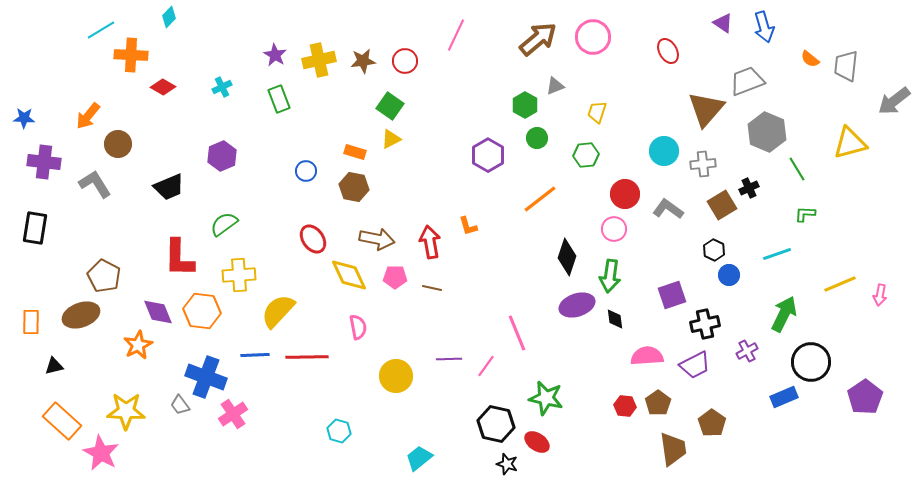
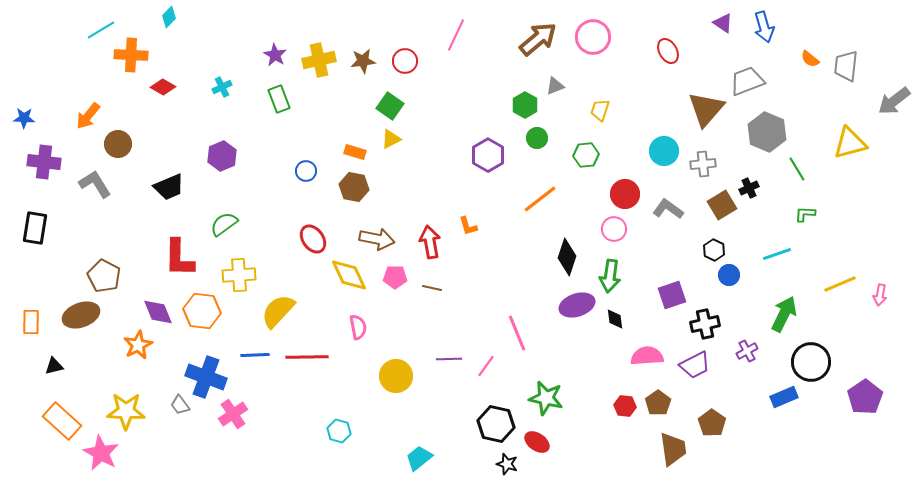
yellow trapezoid at (597, 112): moved 3 px right, 2 px up
